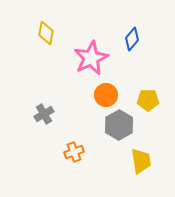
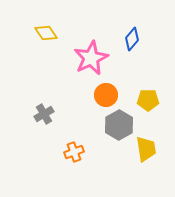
yellow diamond: rotated 45 degrees counterclockwise
yellow trapezoid: moved 5 px right, 12 px up
